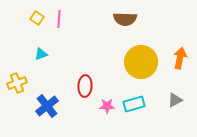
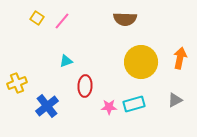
pink line: moved 3 px right, 2 px down; rotated 36 degrees clockwise
cyan triangle: moved 25 px right, 7 px down
pink star: moved 2 px right, 1 px down
